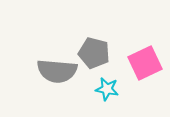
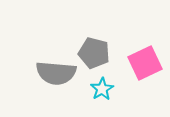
gray semicircle: moved 1 px left, 2 px down
cyan star: moved 5 px left; rotated 30 degrees clockwise
